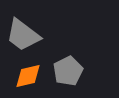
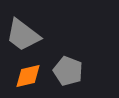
gray pentagon: rotated 24 degrees counterclockwise
